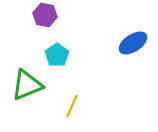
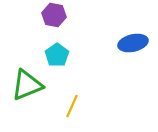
purple hexagon: moved 9 px right
blue ellipse: rotated 20 degrees clockwise
